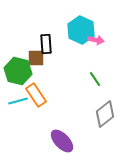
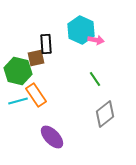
brown square: rotated 12 degrees counterclockwise
purple ellipse: moved 10 px left, 4 px up
